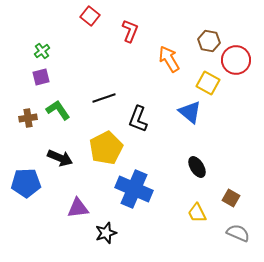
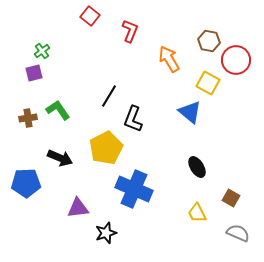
purple square: moved 7 px left, 4 px up
black line: moved 5 px right, 2 px up; rotated 40 degrees counterclockwise
black L-shape: moved 5 px left
